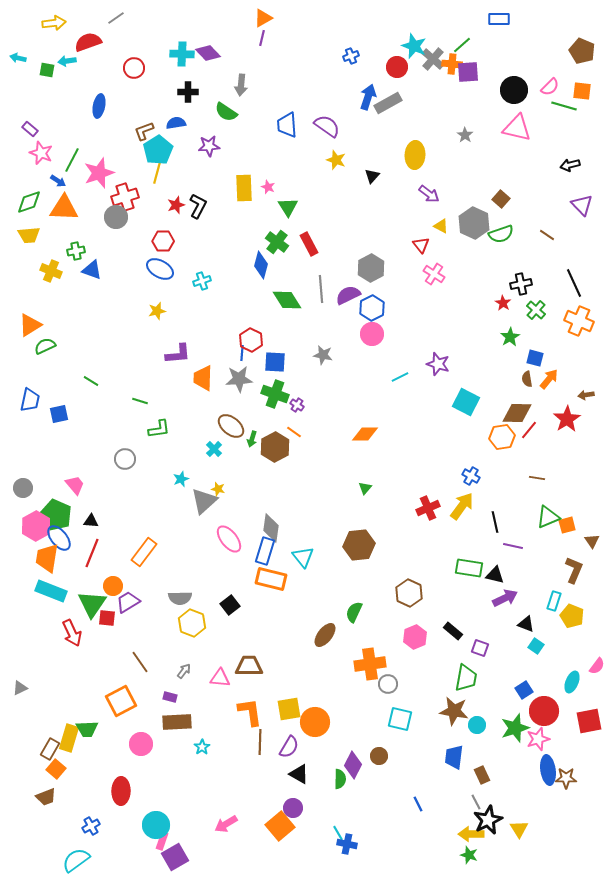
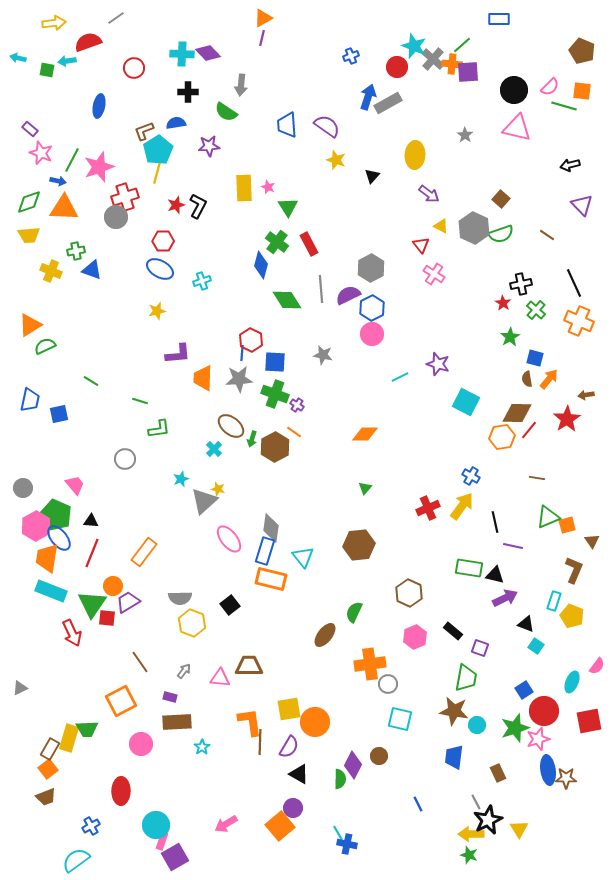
pink star at (99, 173): moved 6 px up
blue arrow at (58, 181): rotated 21 degrees counterclockwise
gray hexagon at (474, 223): moved 5 px down
orange L-shape at (250, 712): moved 10 px down
orange square at (56, 769): moved 8 px left; rotated 12 degrees clockwise
brown rectangle at (482, 775): moved 16 px right, 2 px up
